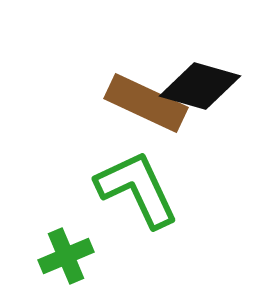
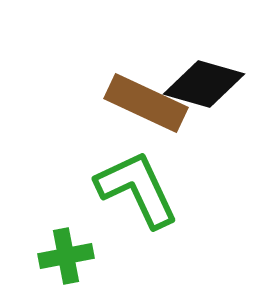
black diamond: moved 4 px right, 2 px up
green cross: rotated 12 degrees clockwise
